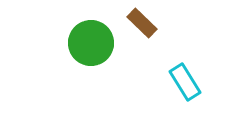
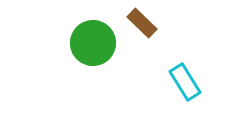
green circle: moved 2 px right
